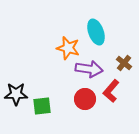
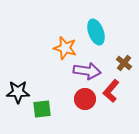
orange star: moved 3 px left
purple arrow: moved 2 px left, 2 px down
black star: moved 2 px right, 2 px up
green square: moved 3 px down
